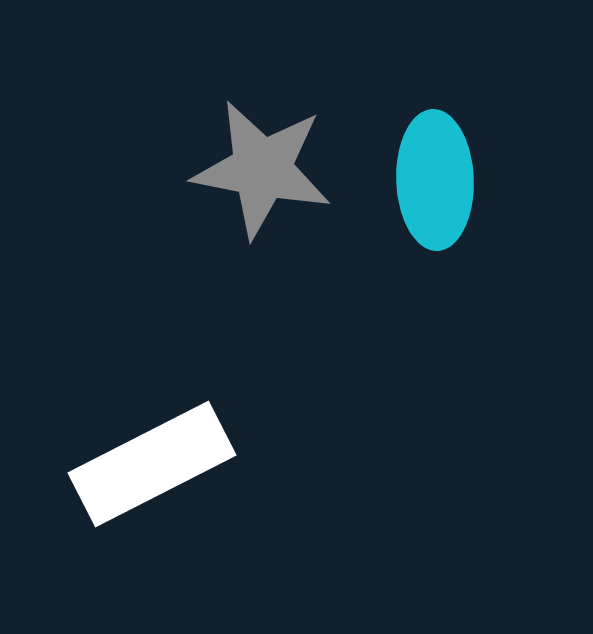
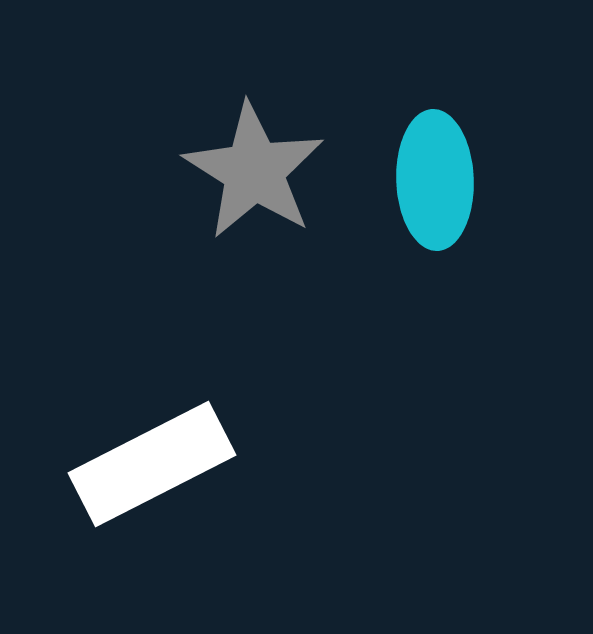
gray star: moved 8 px left, 2 px down; rotated 21 degrees clockwise
